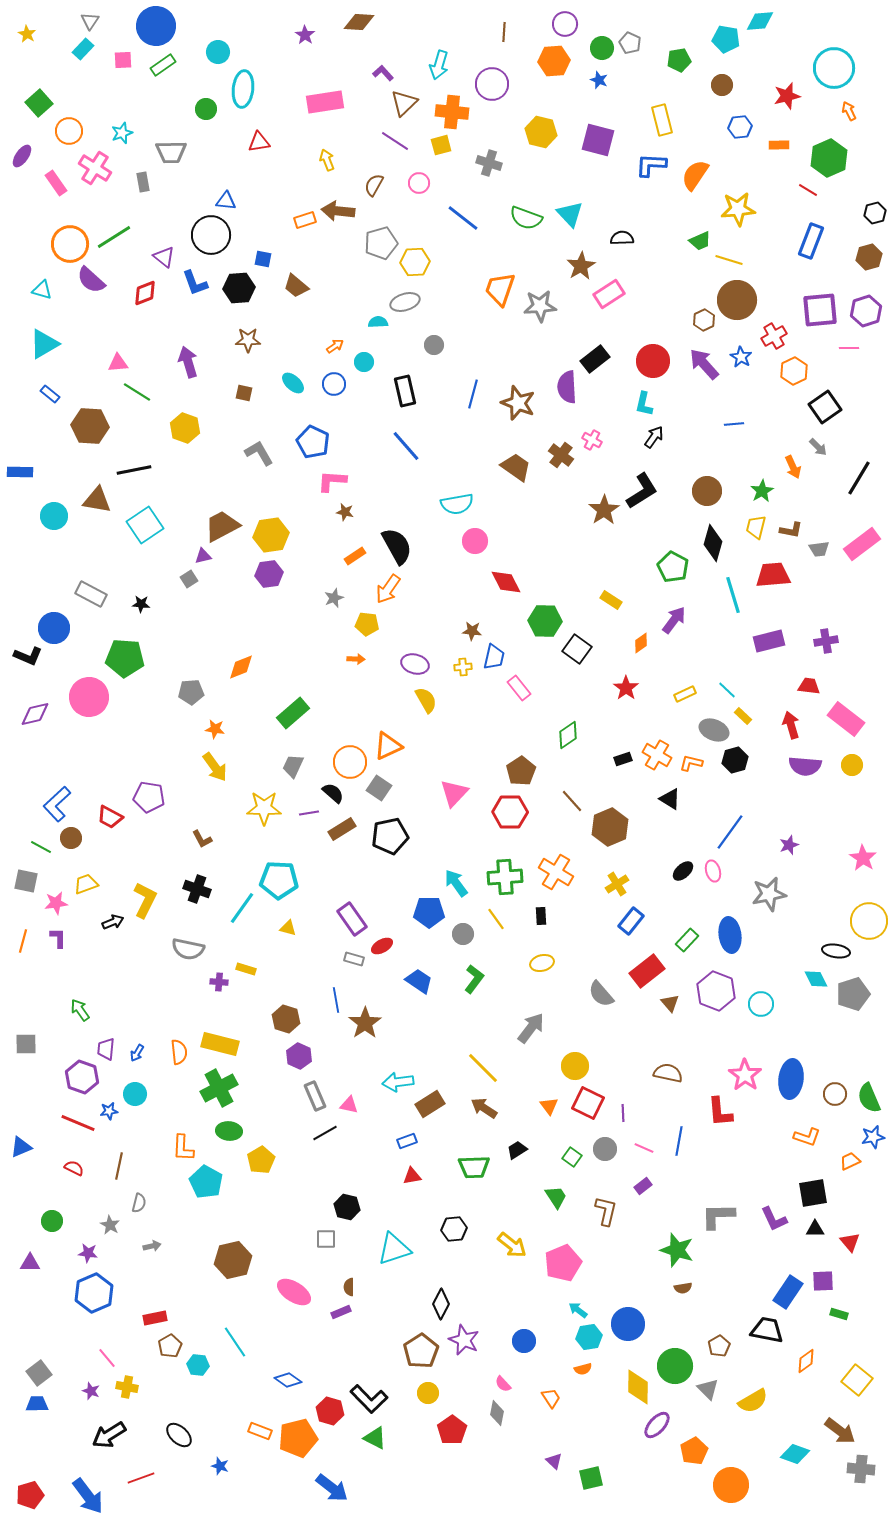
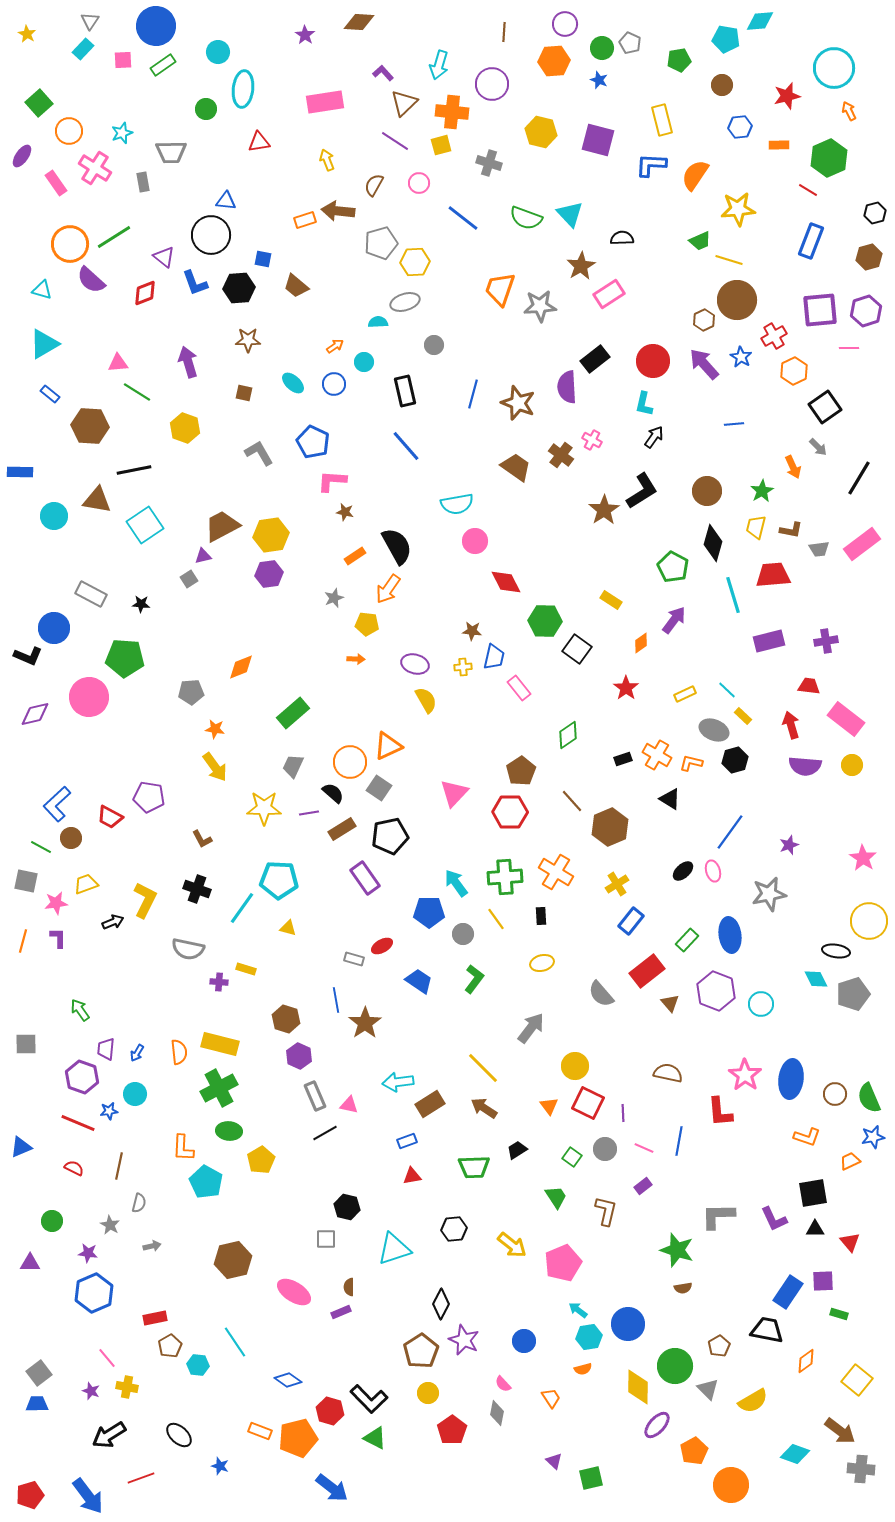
purple rectangle at (352, 919): moved 13 px right, 41 px up
